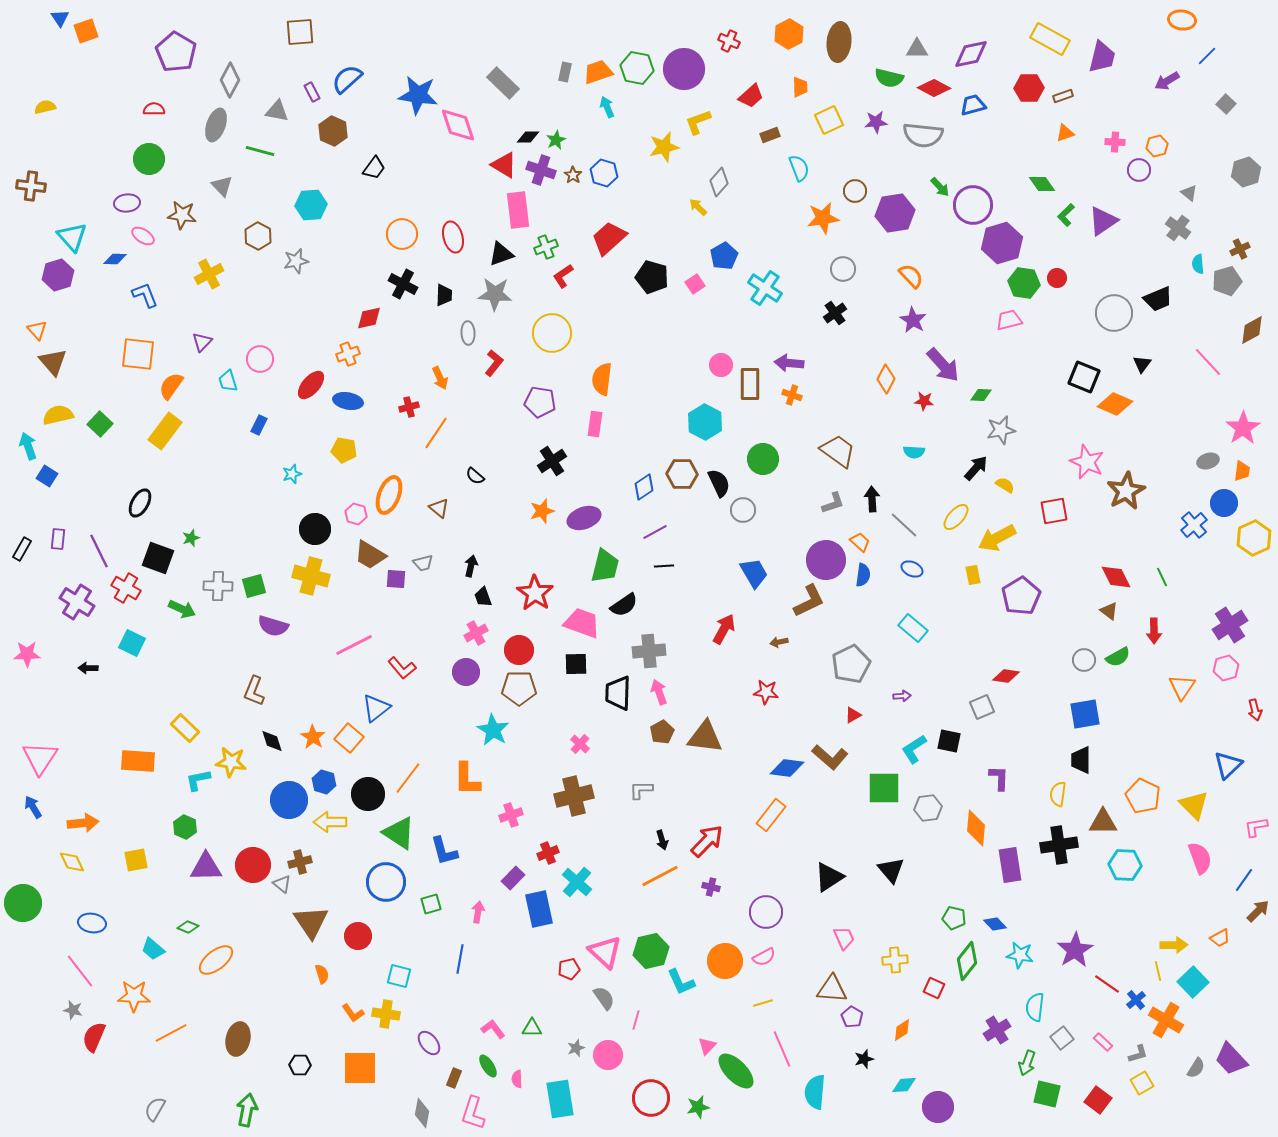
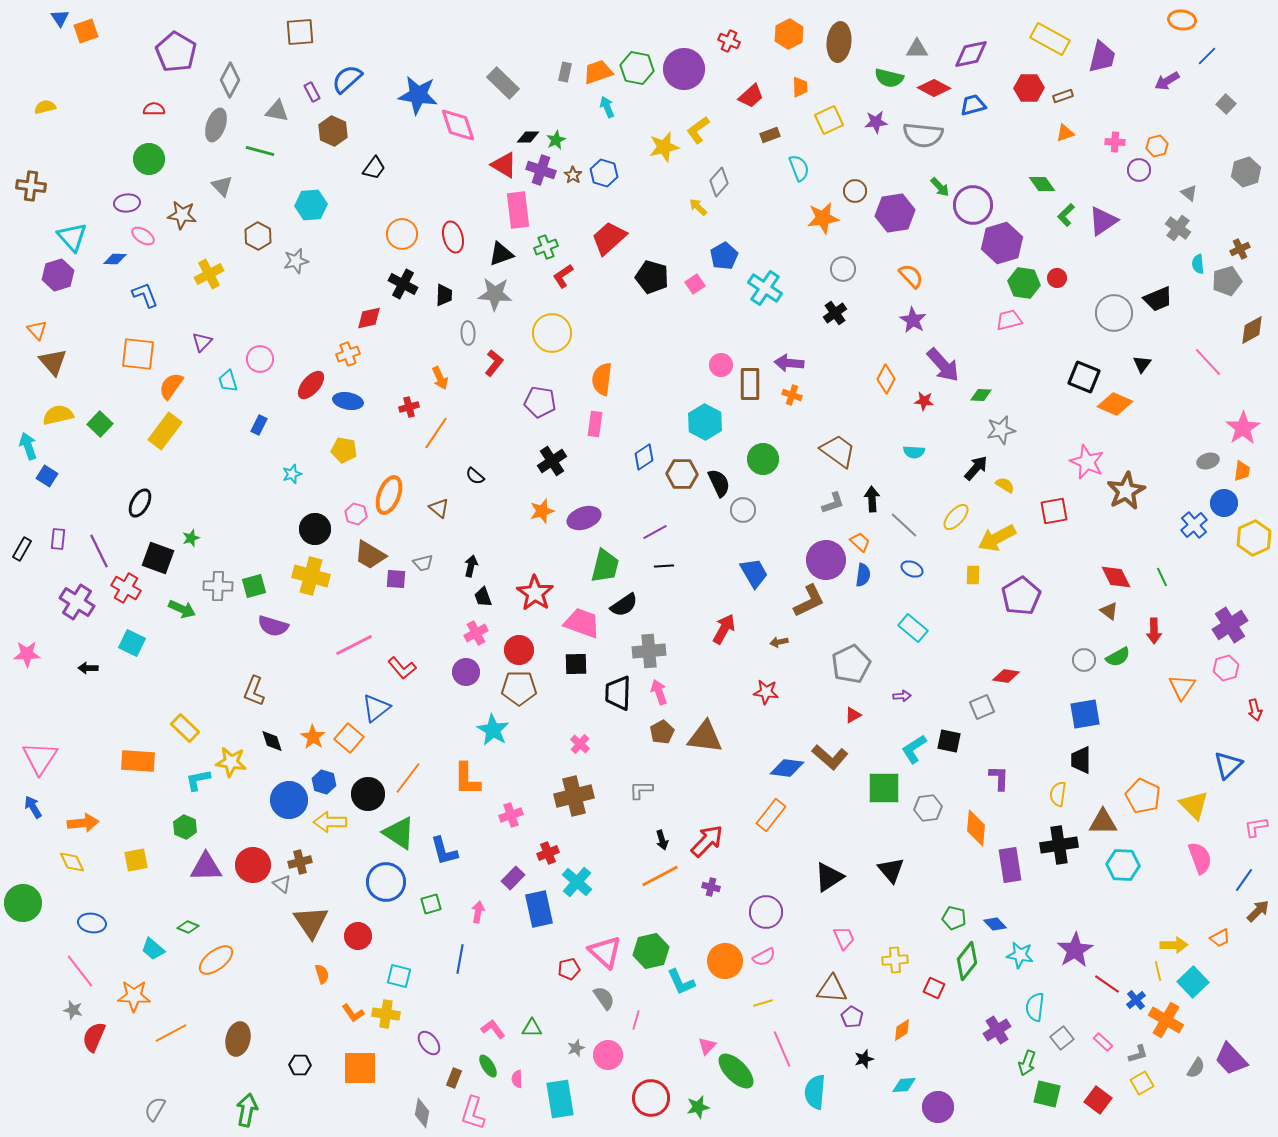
yellow L-shape at (698, 122): moved 8 px down; rotated 16 degrees counterclockwise
blue diamond at (644, 487): moved 30 px up
yellow rectangle at (973, 575): rotated 12 degrees clockwise
cyan hexagon at (1125, 865): moved 2 px left
